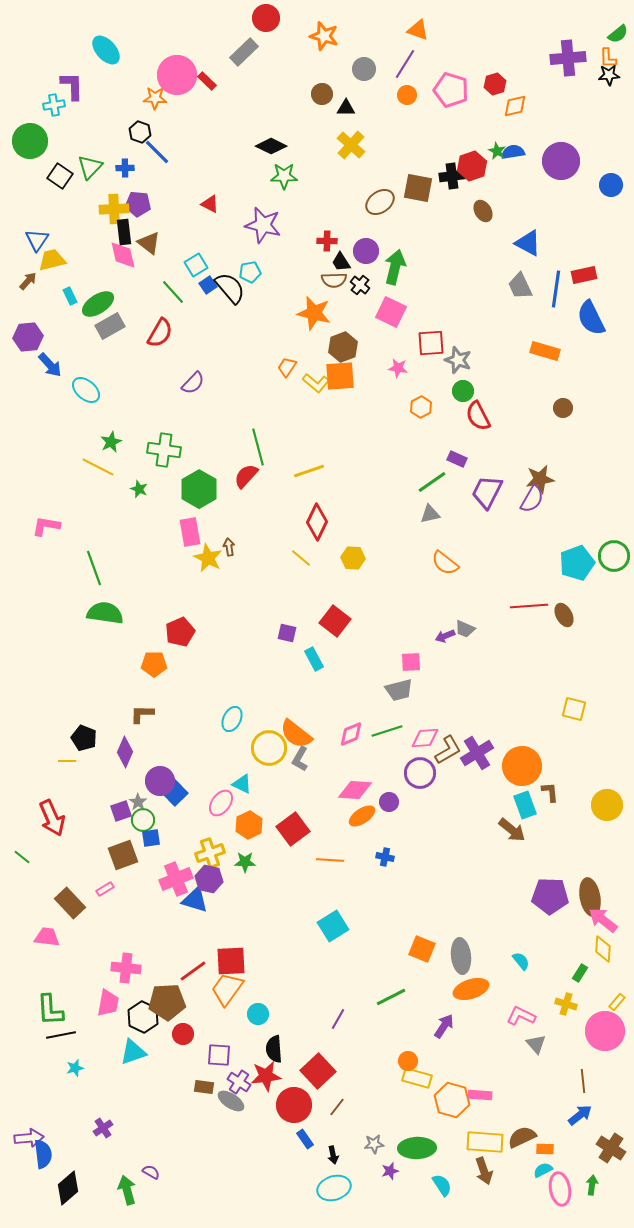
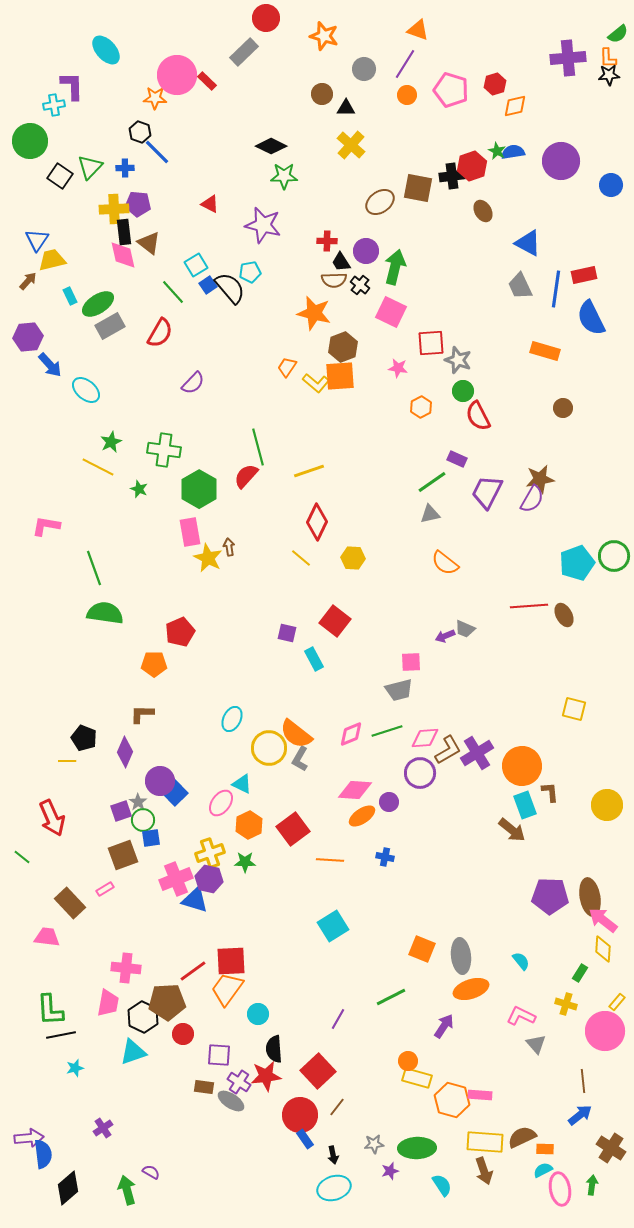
red circle at (294, 1105): moved 6 px right, 10 px down
